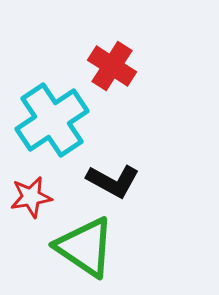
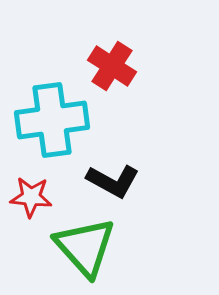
cyan cross: rotated 26 degrees clockwise
red star: rotated 15 degrees clockwise
green triangle: rotated 14 degrees clockwise
